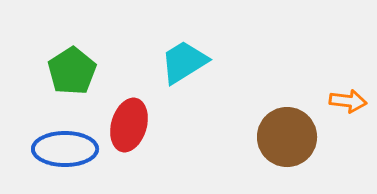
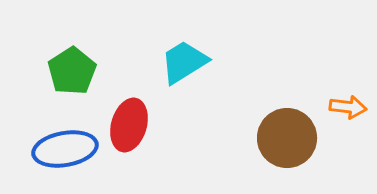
orange arrow: moved 6 px down
brown circle: moved 1 px down
blue ellipse: rotated 10 degrees counterclockwise
